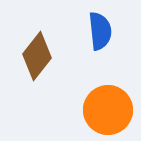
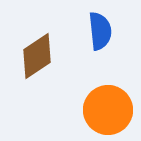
brown diamond: rotated 18 degrees clockwise
